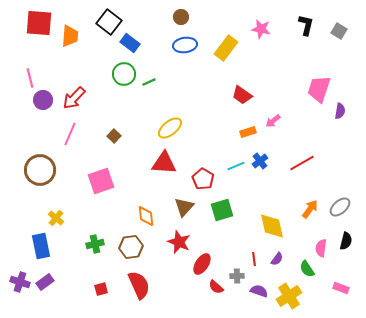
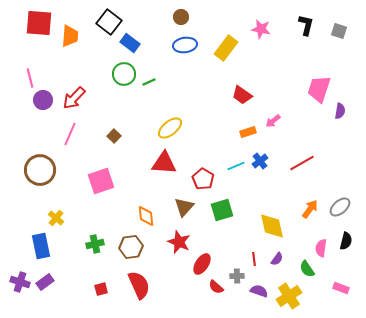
gray square at (339, 31): rotated 14 degrees counterclockwise
